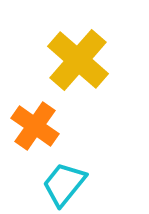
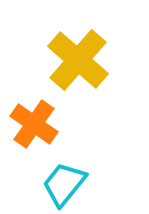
orange cross: moved 1 px left, 2 px up
